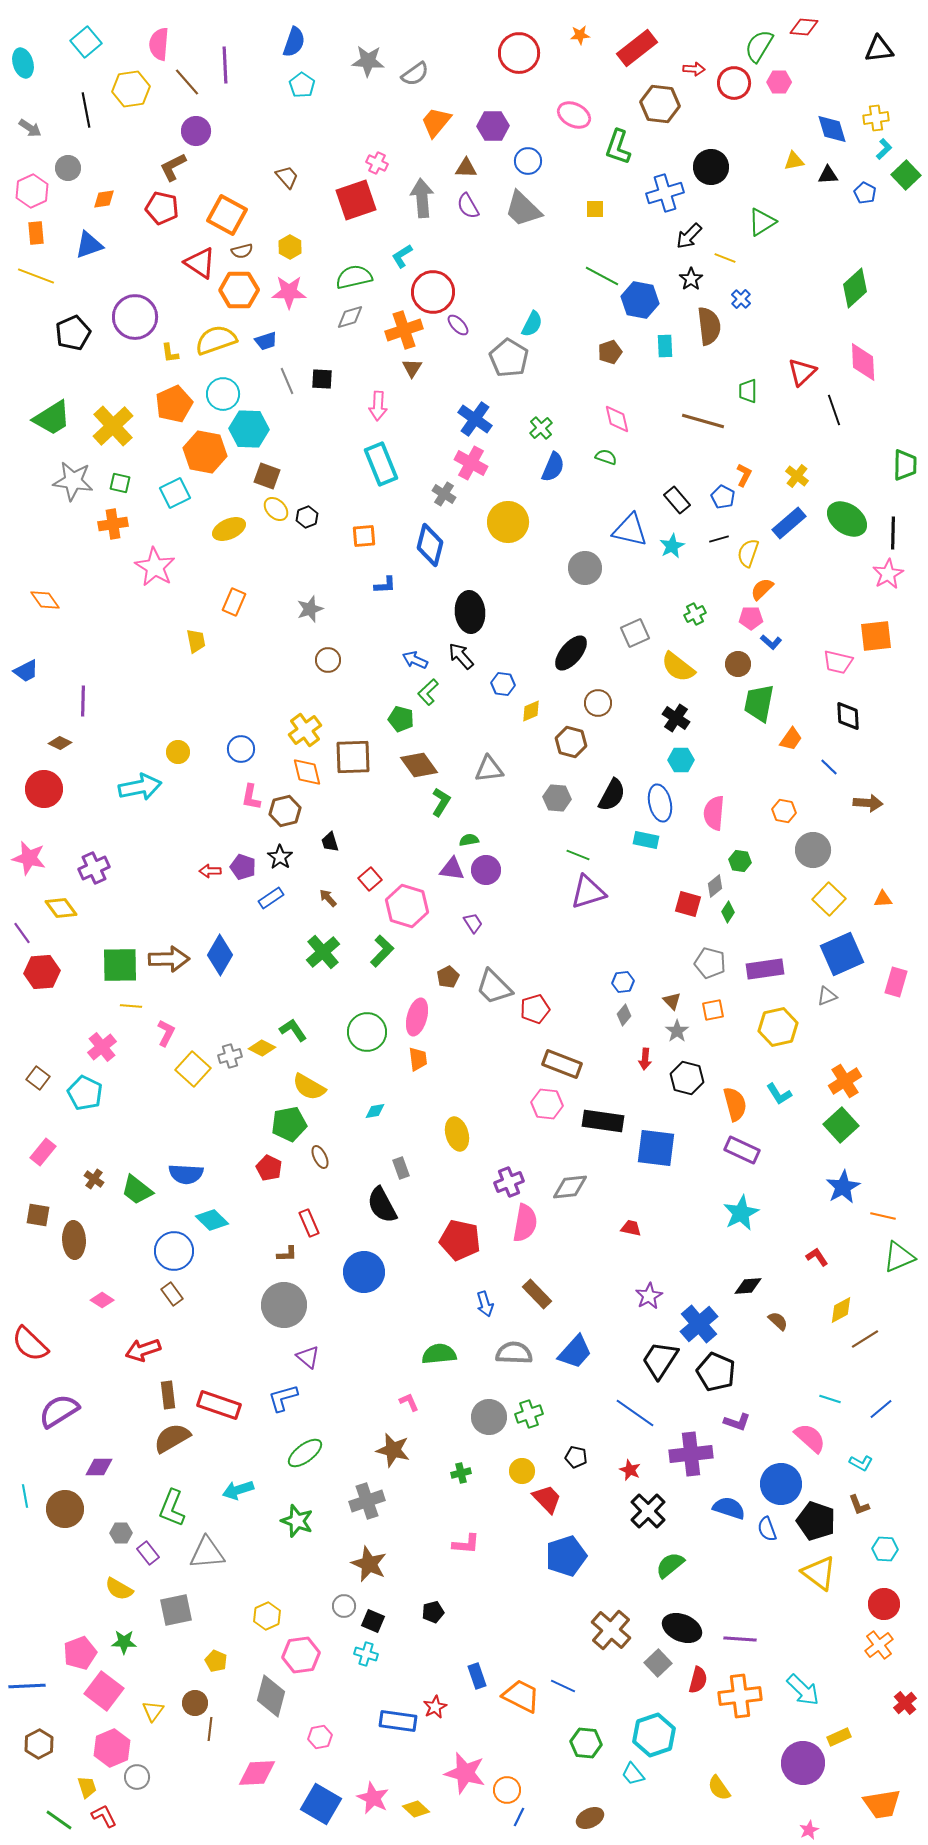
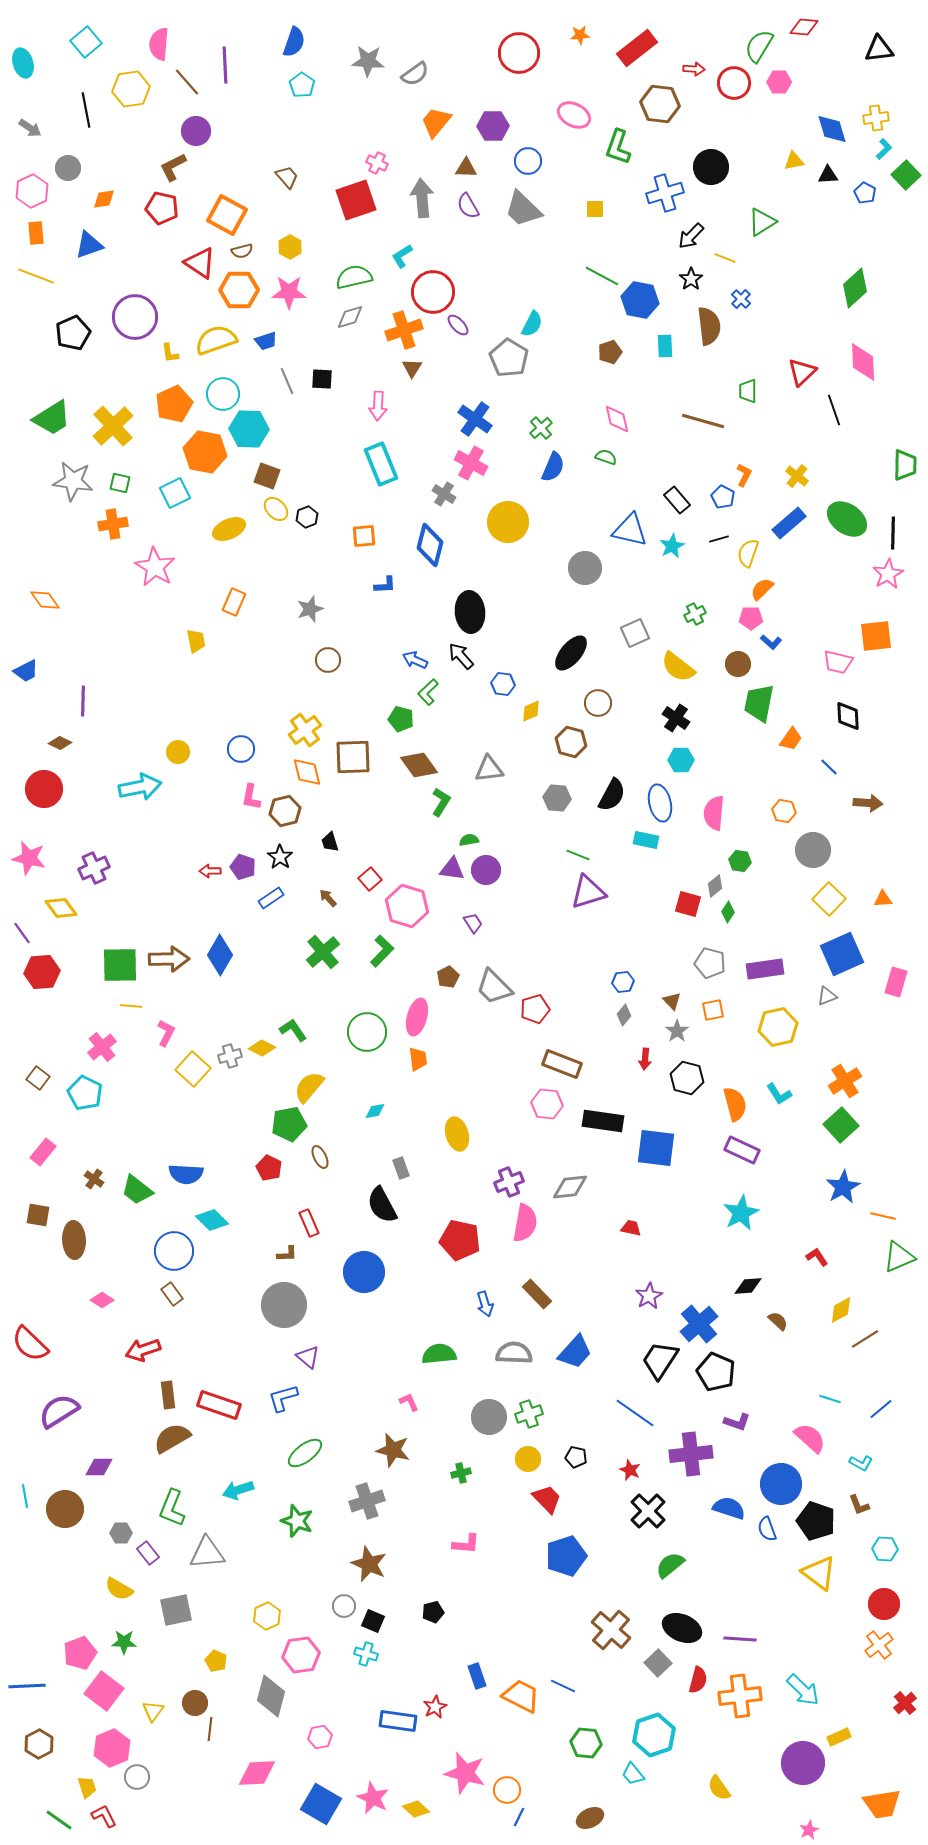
black arrow at (689, 236): moved 2 px right
yellow semicircle at (309, 1087): rotated 100 degrees clockwise
yellow circle at (522, 1471): moved 6 px right, 12 px up
